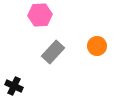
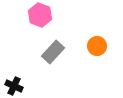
pink hexagon: rotated 25 degrees clockwise
